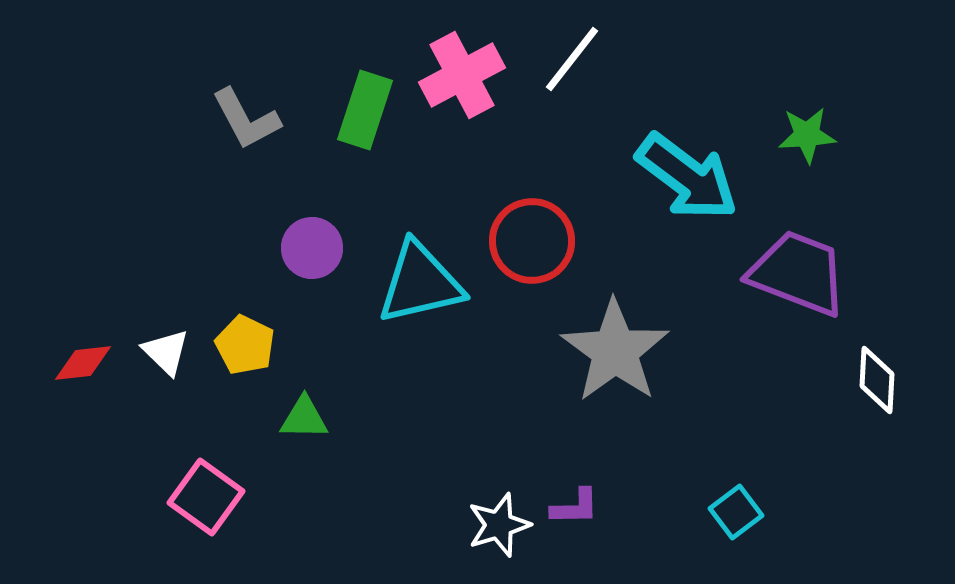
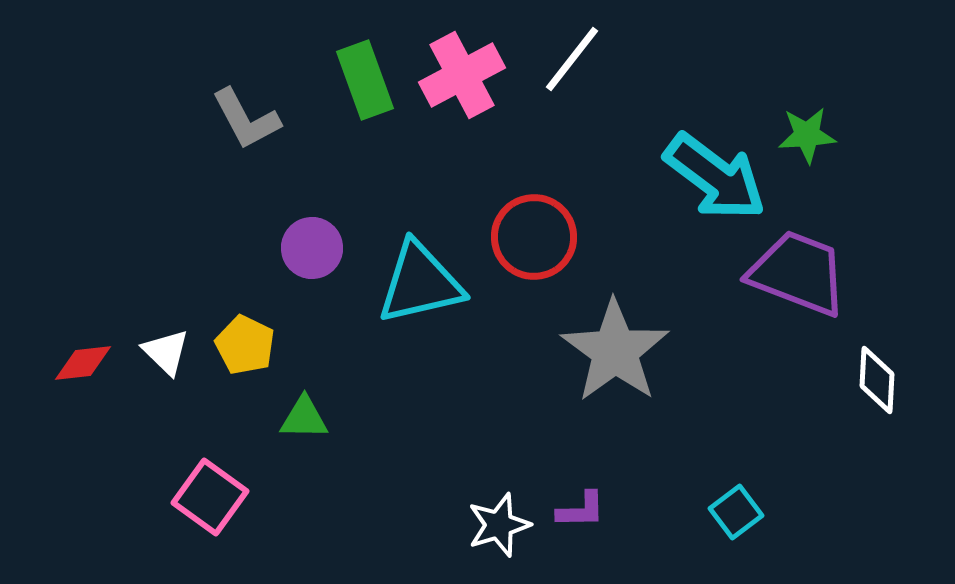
green rectangle: moved 30 px up; rotated 38 degrees counterclockwise
cyan arrow: moved 28 px right
red circle: moved 2 px right, 4 px up
pink square: moved 4 px right
purple L-shape: moved 6 px right, 3 px down
